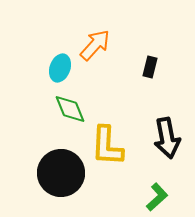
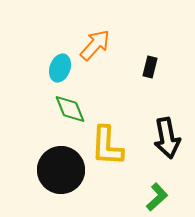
black circle: moved 3 px up
